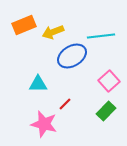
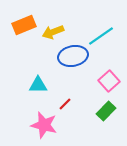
cyan line: rotated 28 degrees counterclockwise
blue ellipse: moved 1 px right; rotated 20 degrees clockwise
cyan triangle: moved 1 px down
pink star: moved 1 px down
